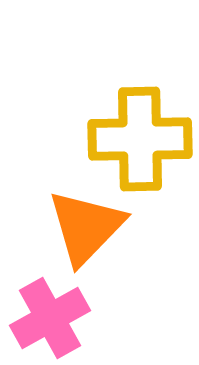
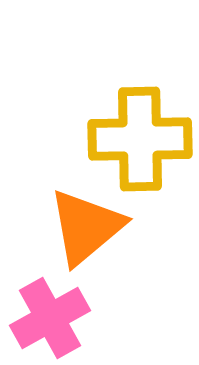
orange triangle: rotated 6 degrees clockwise
